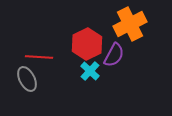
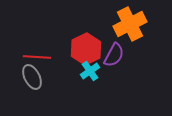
red hexagon: moved 1 px left, 5 px down
red line: moved 2 px left
cyan cross: rotated 12 degrees clockwise
gray ellipse: moved 5 px right, 2 px up
